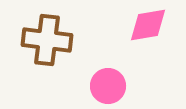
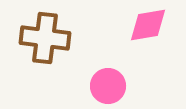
brown cross: moved 2 px left, 2 px up
